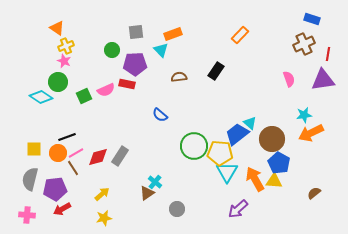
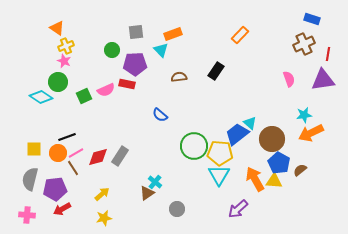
cyan triangle at (227, 172): moved 8 px left, 3 px down
brown semicircle at (314, 193): moved 14 px left, 23 px up
